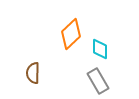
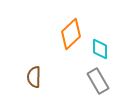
brown semicircle: moved 1 px right, 4 px down
